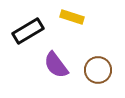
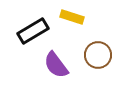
black rectangle: moved 5 px right
brown circle: moved 15 px up
